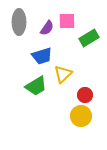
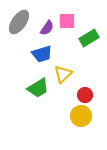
gray ellipse: rotated 35 degrees clockwise
blue trapezoid: moved 2 px up
green trapezoid: moved 2 px right, 2 px down
